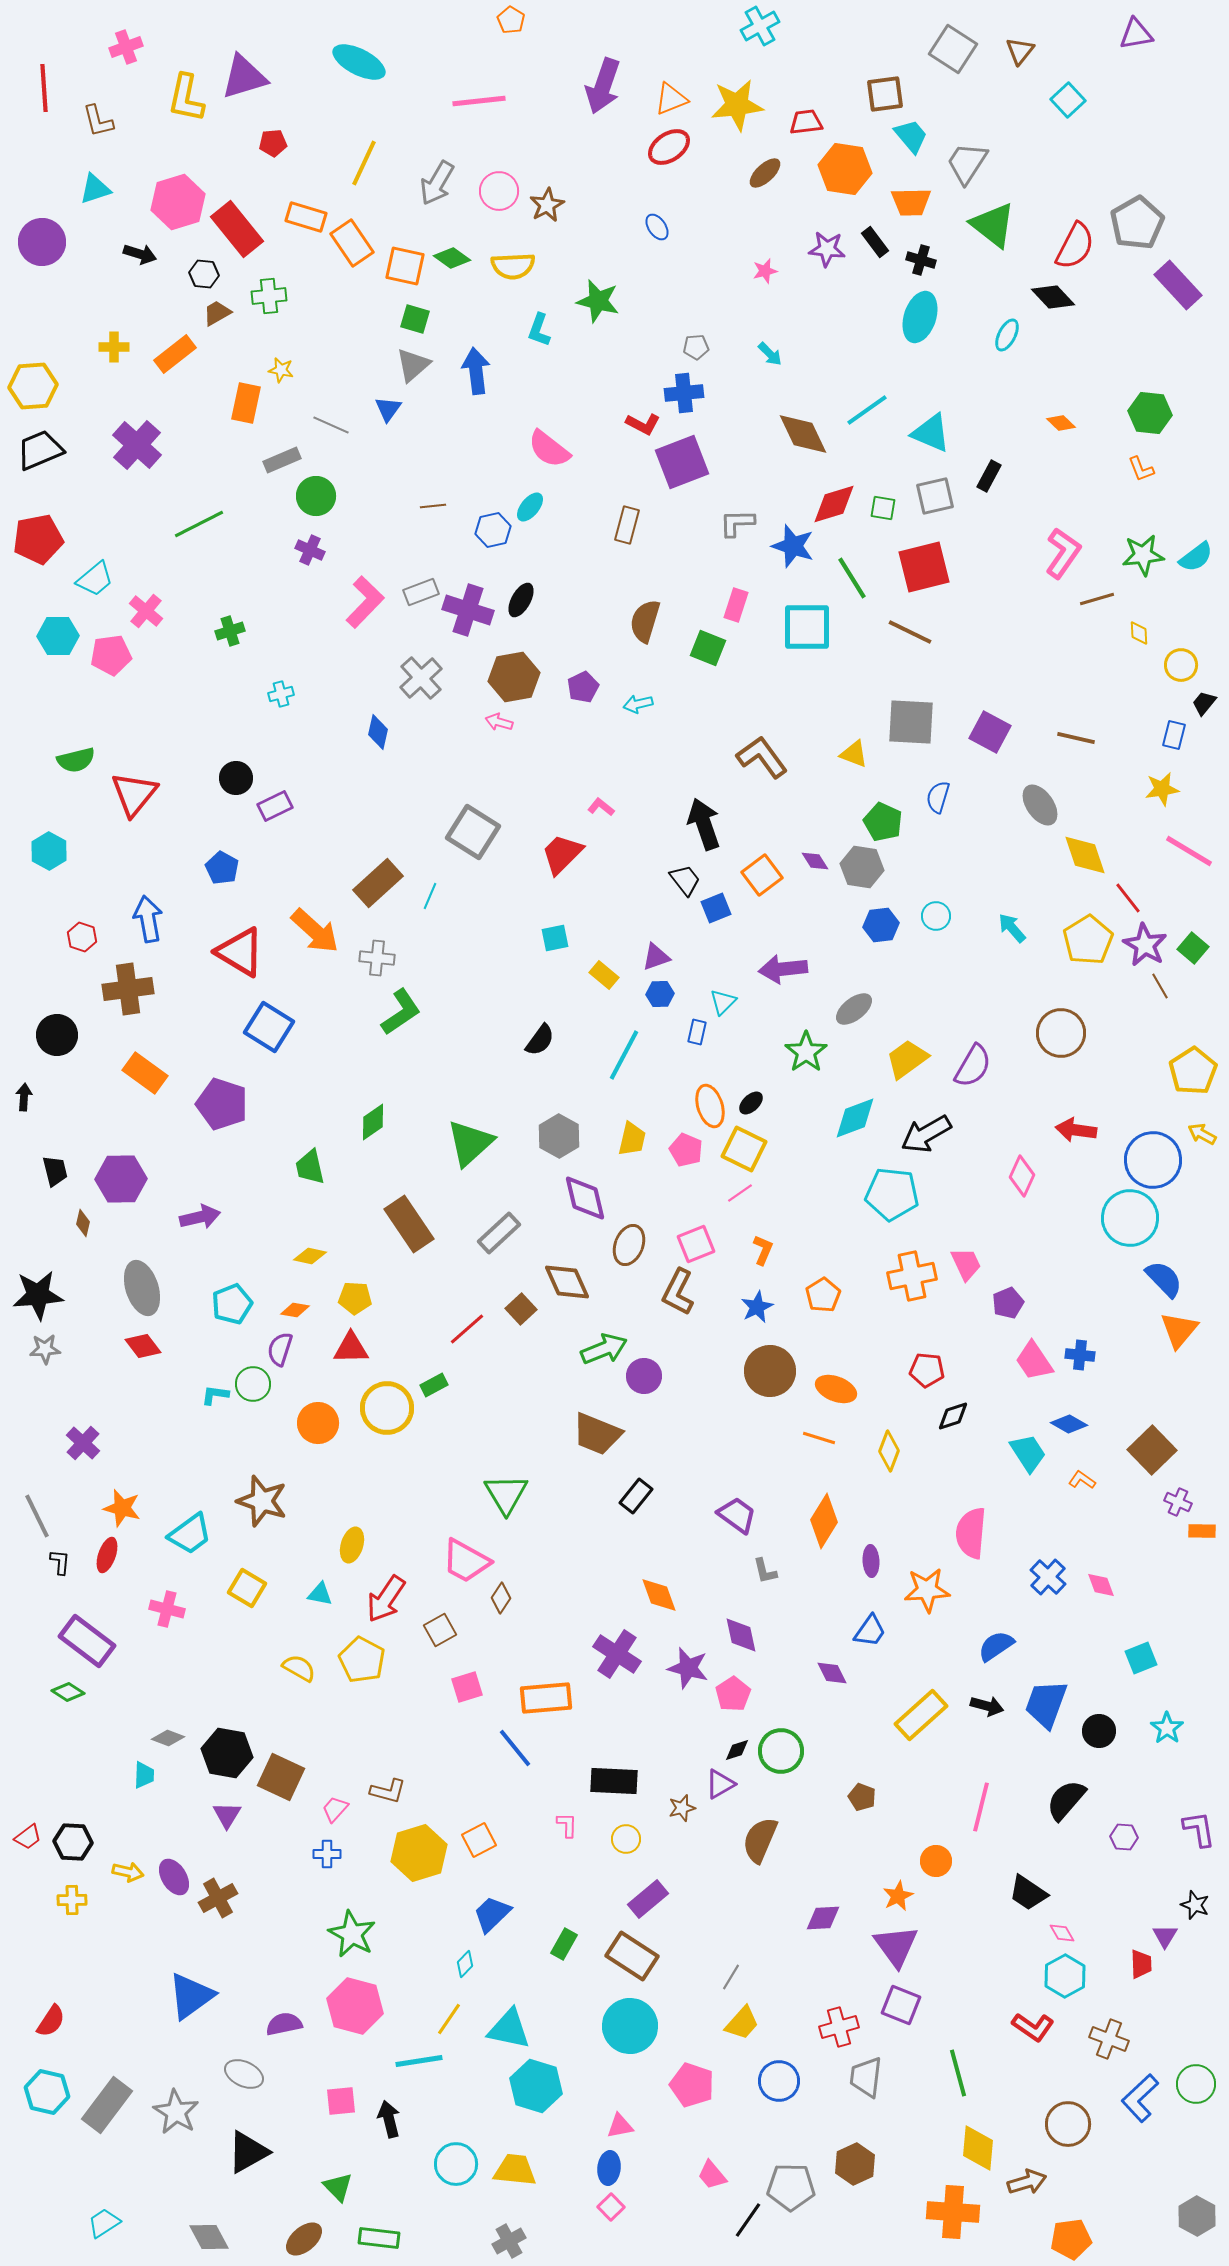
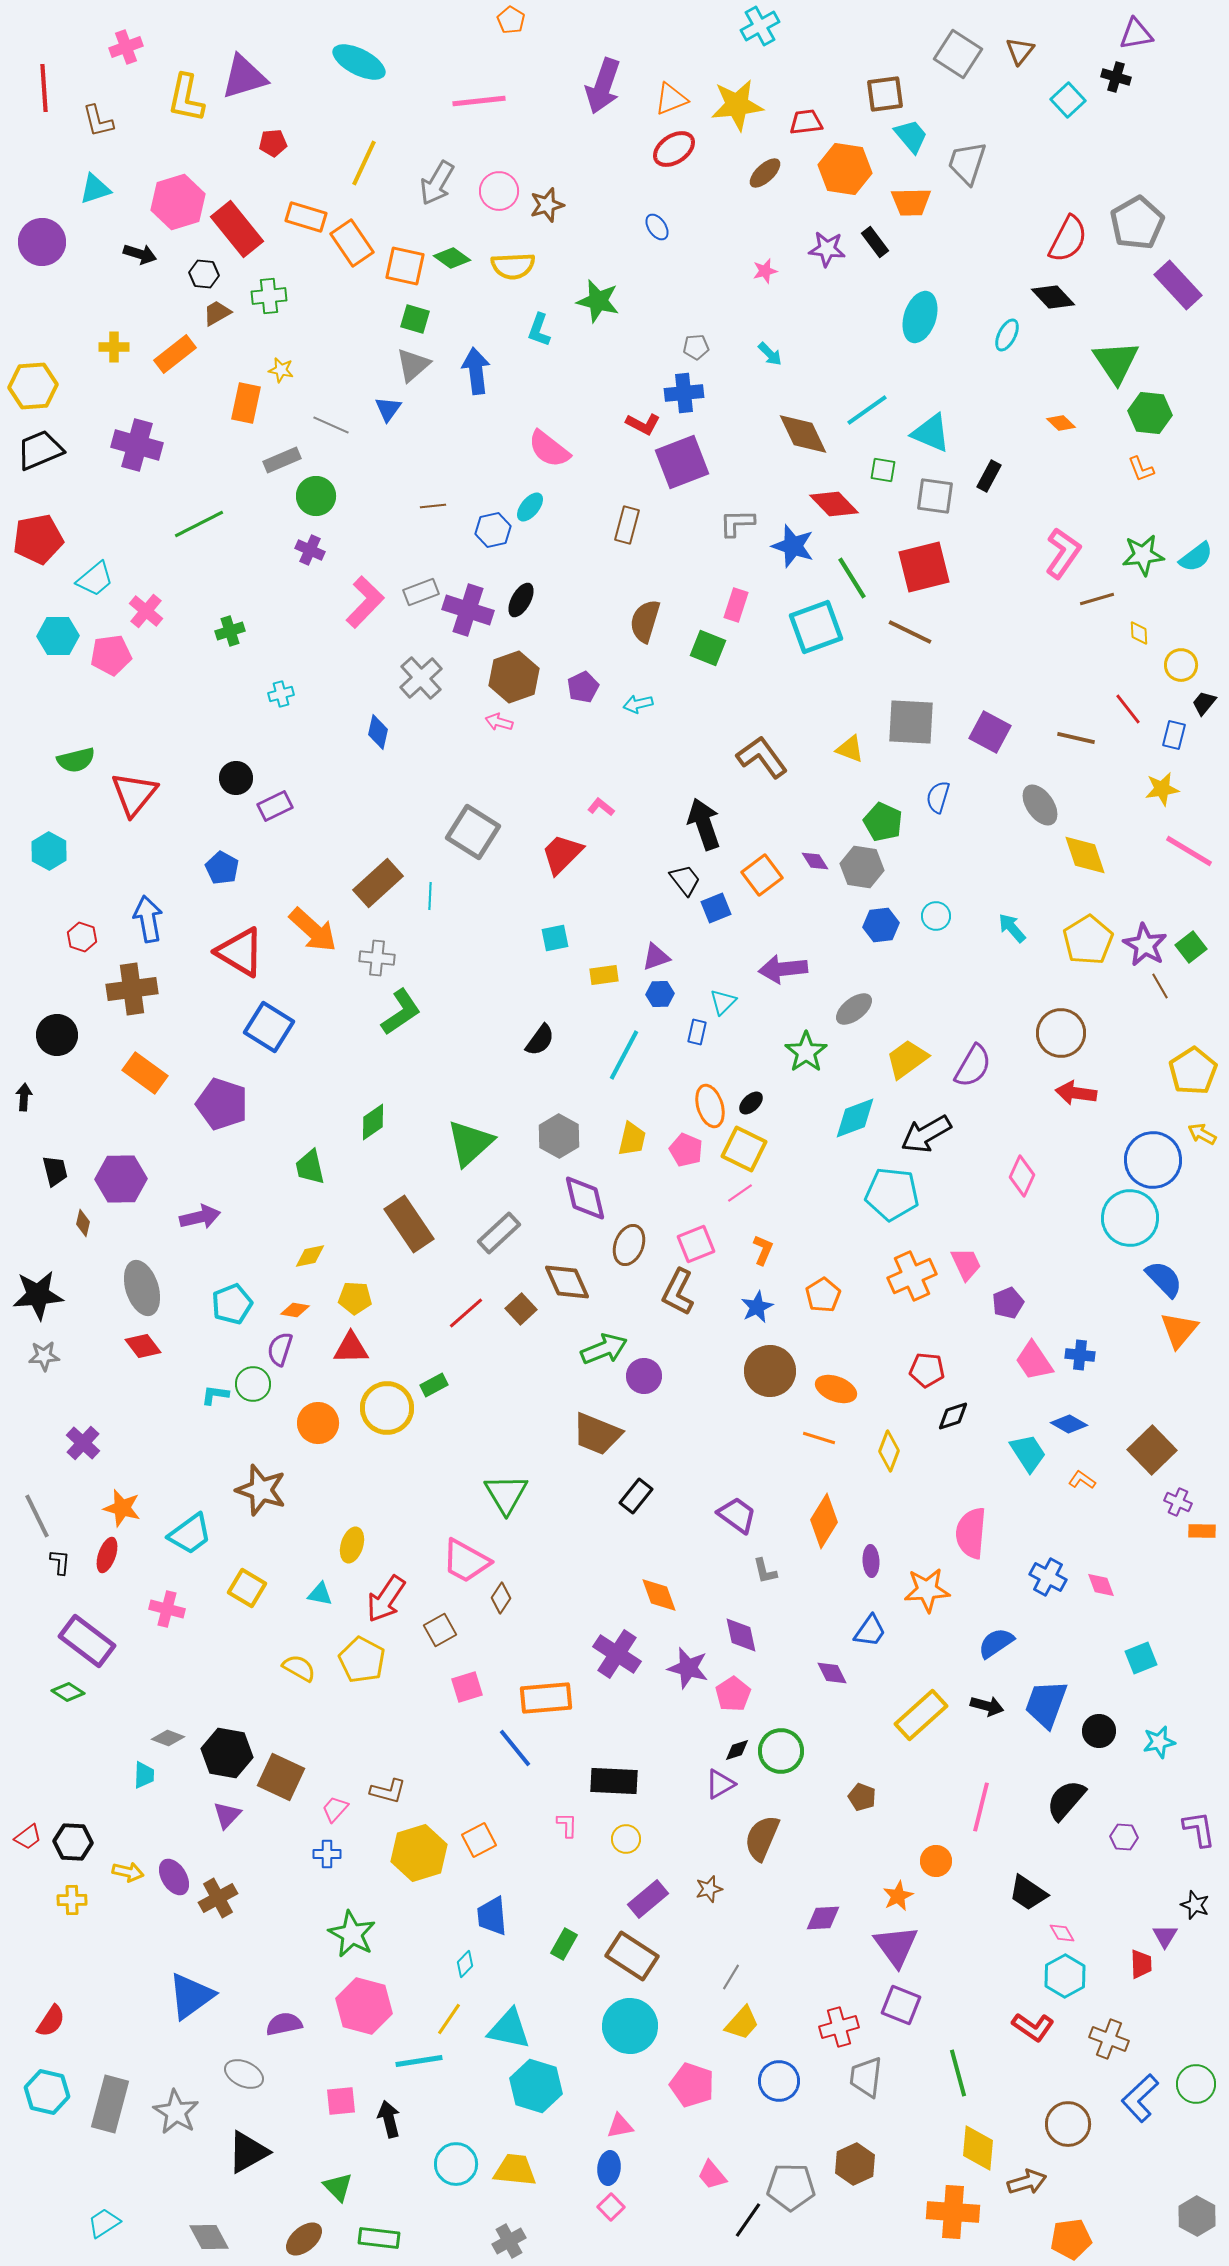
gray square at (953, 49): moved 5 px right, 5 px down
red ellipse at (669, 147): moved 5 px right, 2 px down
gray trapezoid at (967, 163): rotated 15 degrees counterclockwise
brown star at (547, 205): rotated 12 degrees clockwise
green triangle at (993, 225): moved 123 px right, 137 px down; rotated 18 degrees clockwise
red semicircle at (1075, 246): moved 7 px left, 7 px up
black cross at (921, 260): moved 195 px right, 183 px up
purple cross at (137, 445): rotated 27 degrees counterclockwise
gray square at (935, 496): rotated 21 degrees clockwise
red diamond at (834, 504): rotated 63 degrees clockwise
green square at (883, 508): moved 38 px up
cyan square at (807, 627): moved 9 px right; rotated 20 degrees counterclockwise
brown hexagon at (514, 677): rotated 9 degrees counterclockwise
yellow triangle at (854, 754): moved 4 px left, 5 px up
cyan line at (430, 896): rotated 20 degrees counterclockwise
red line at (1128, 898): moved 189 px up
orange arrow at (315, 931): moved 2 px left, 1 px up
green square at (1193, 948): moved 2 px left, 1 px up; rotated 12 degrees clockwise
yellow rectangle at (604, 975): rotated 48 degrees counterclockwise
brown cross at (128, 989): moved 4 px right
red arrow at (1076, 1130): moved 37 px up
yellow diamond at (310, 1256): rotated 24 degrees counterclockwise
orange cross at (912, 1276): rotated 12 degrees counterclockwise
red line at (467, 1329): moved 1 px left, 16 px up
gray star at (45, 1349): moved 1 px left, 7 px down
brown star at (262, 1501): moved 1 px left, 11 px up
blue cross at (1048, 1577): rotated 15 degrees counterclockwise
blue semicircle at (996, 1646): moved 3 px up
cyan star at (1167, 1728): moved 8 px left, 14 px down; rotated 24 degrees clockwise
brown star at (682, 1808): moved 27 px right, 81 px down
purple triangle at (227, 1815): rotated 12 degrees clockwise
brown semicircle at (760, 1840): moved 2 px right, 2 px up
blue trapezoid at (492, 1914): moved 2 px down; rotated 51 degrees counterclockwise
pink hexagon at (355, 2006): moved 9 px right
gray rectangle at (107, 2105): moved 3 px right, 1 px up; rotated 22 degrees counterclockwise
